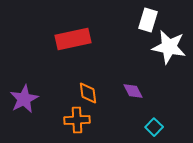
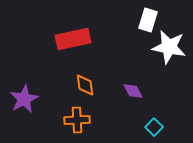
orange diamond: moved 3 px left, 8 px up
